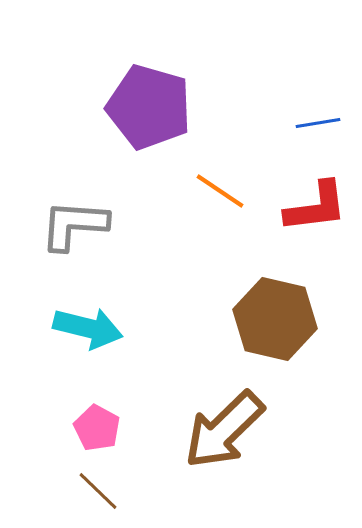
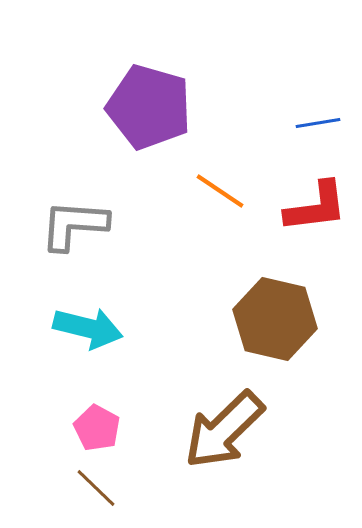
brown line: moved 2 px left, 3 px up
